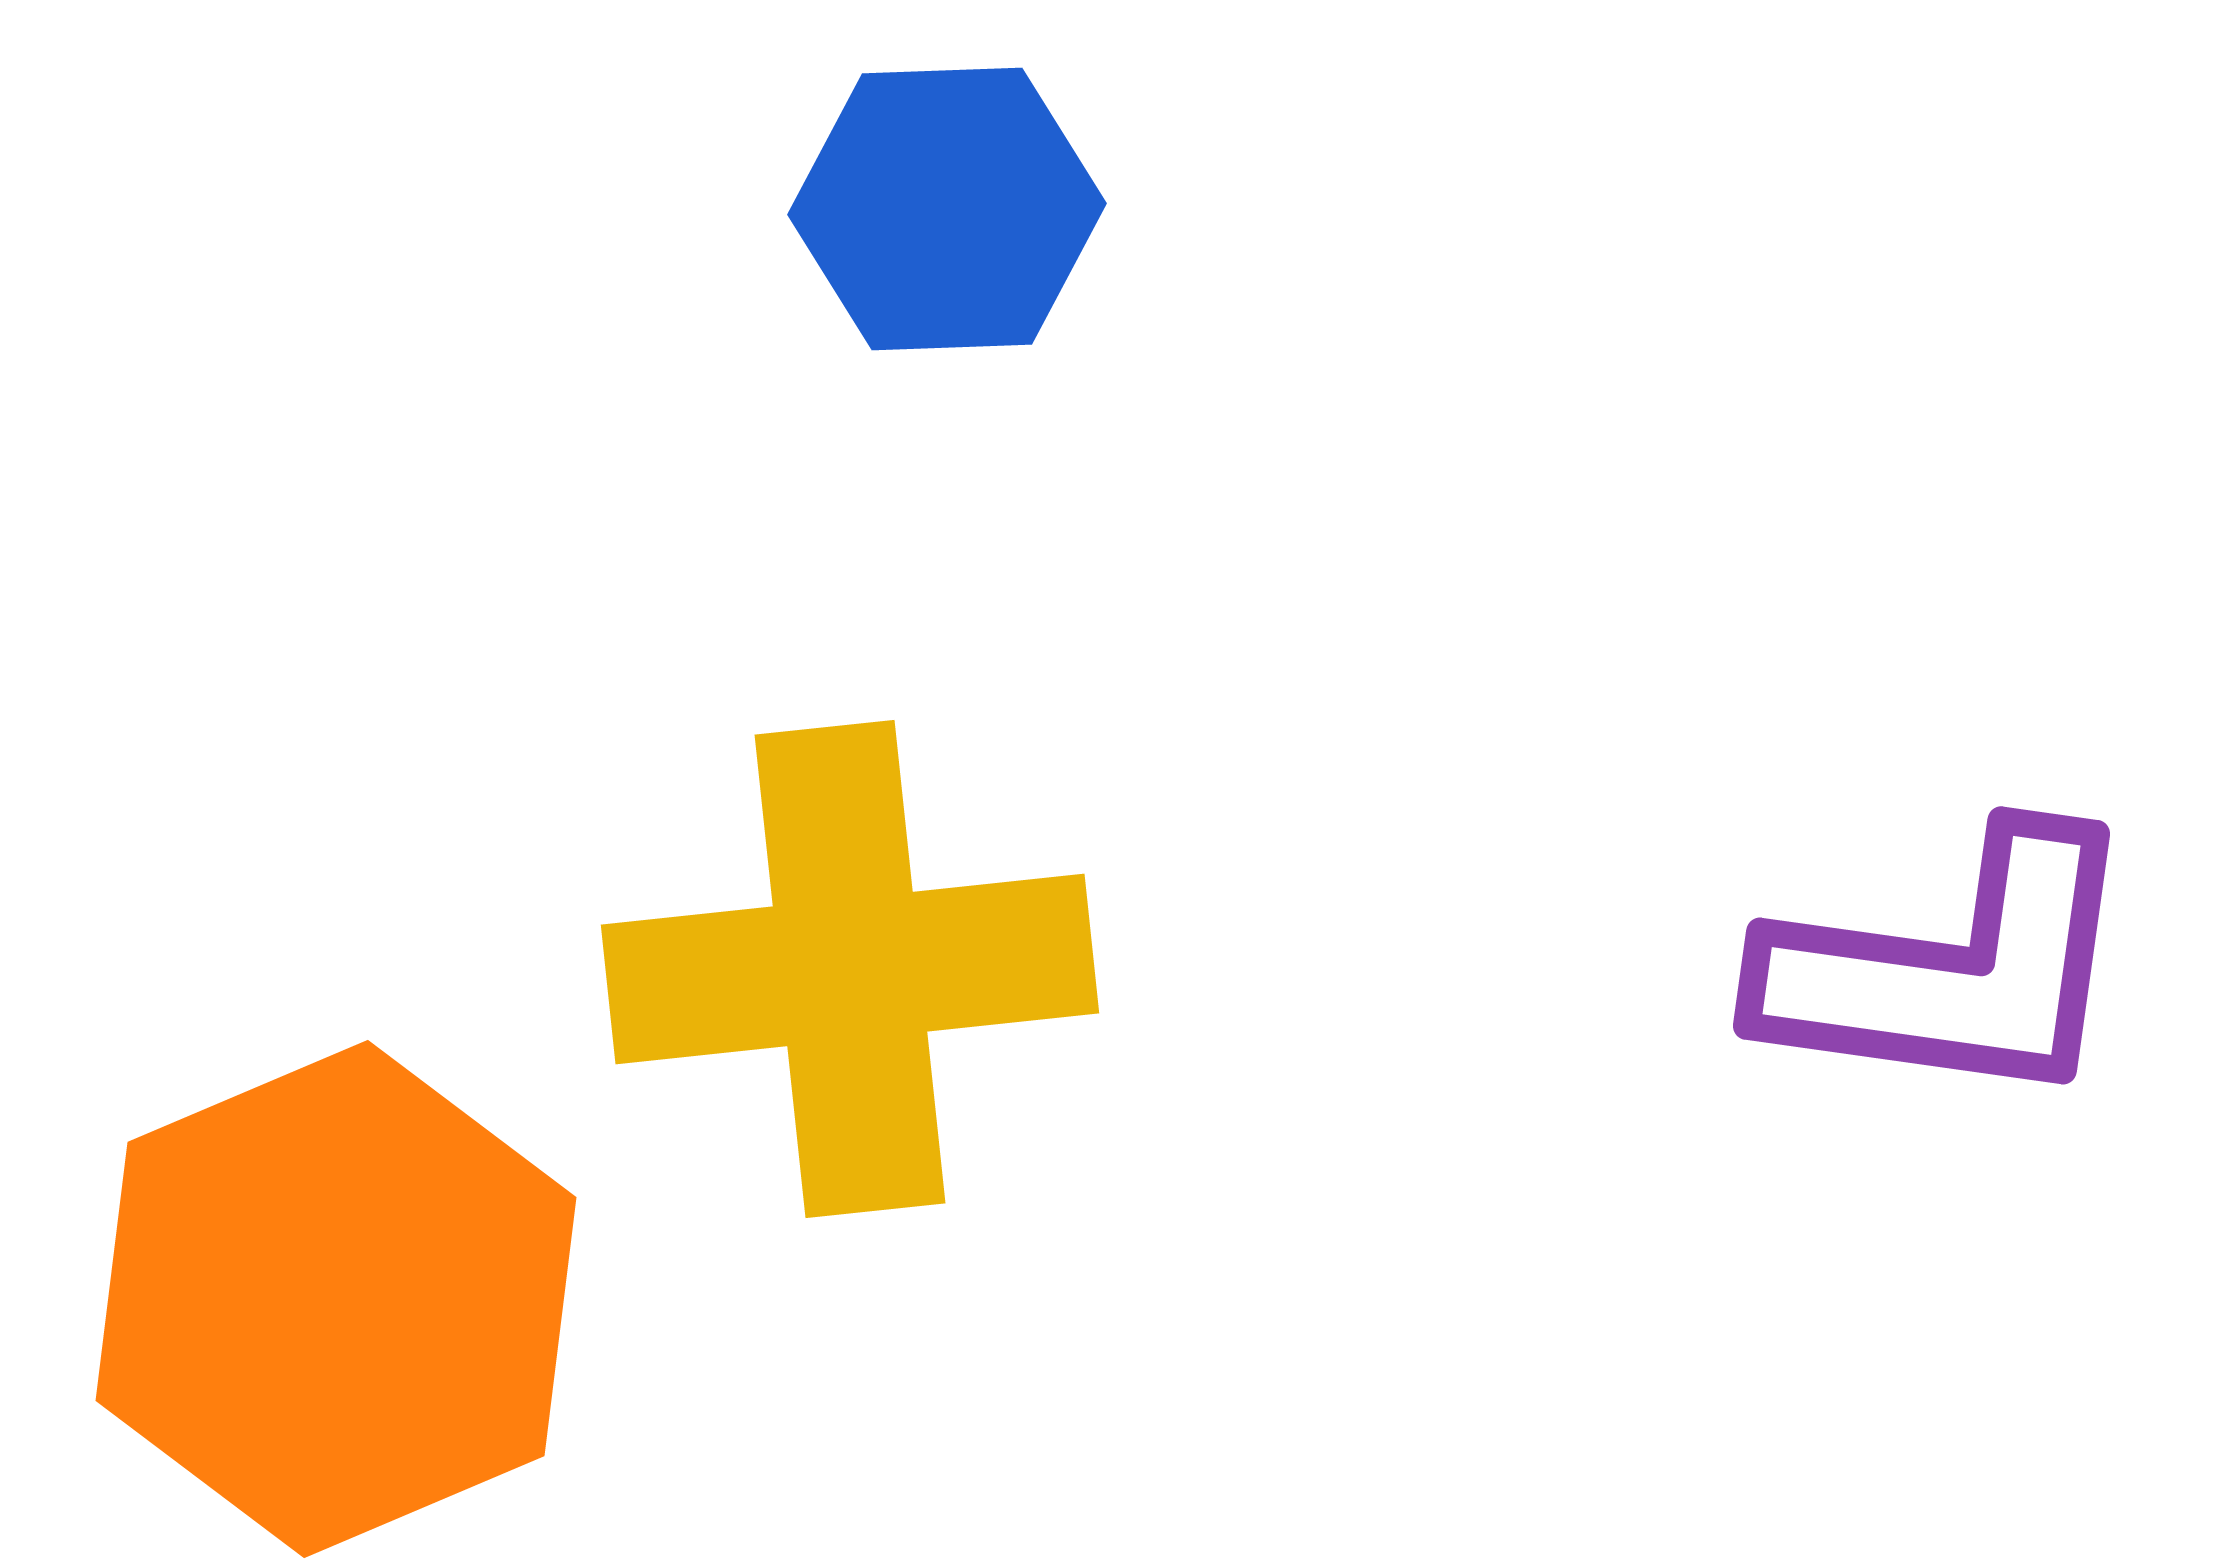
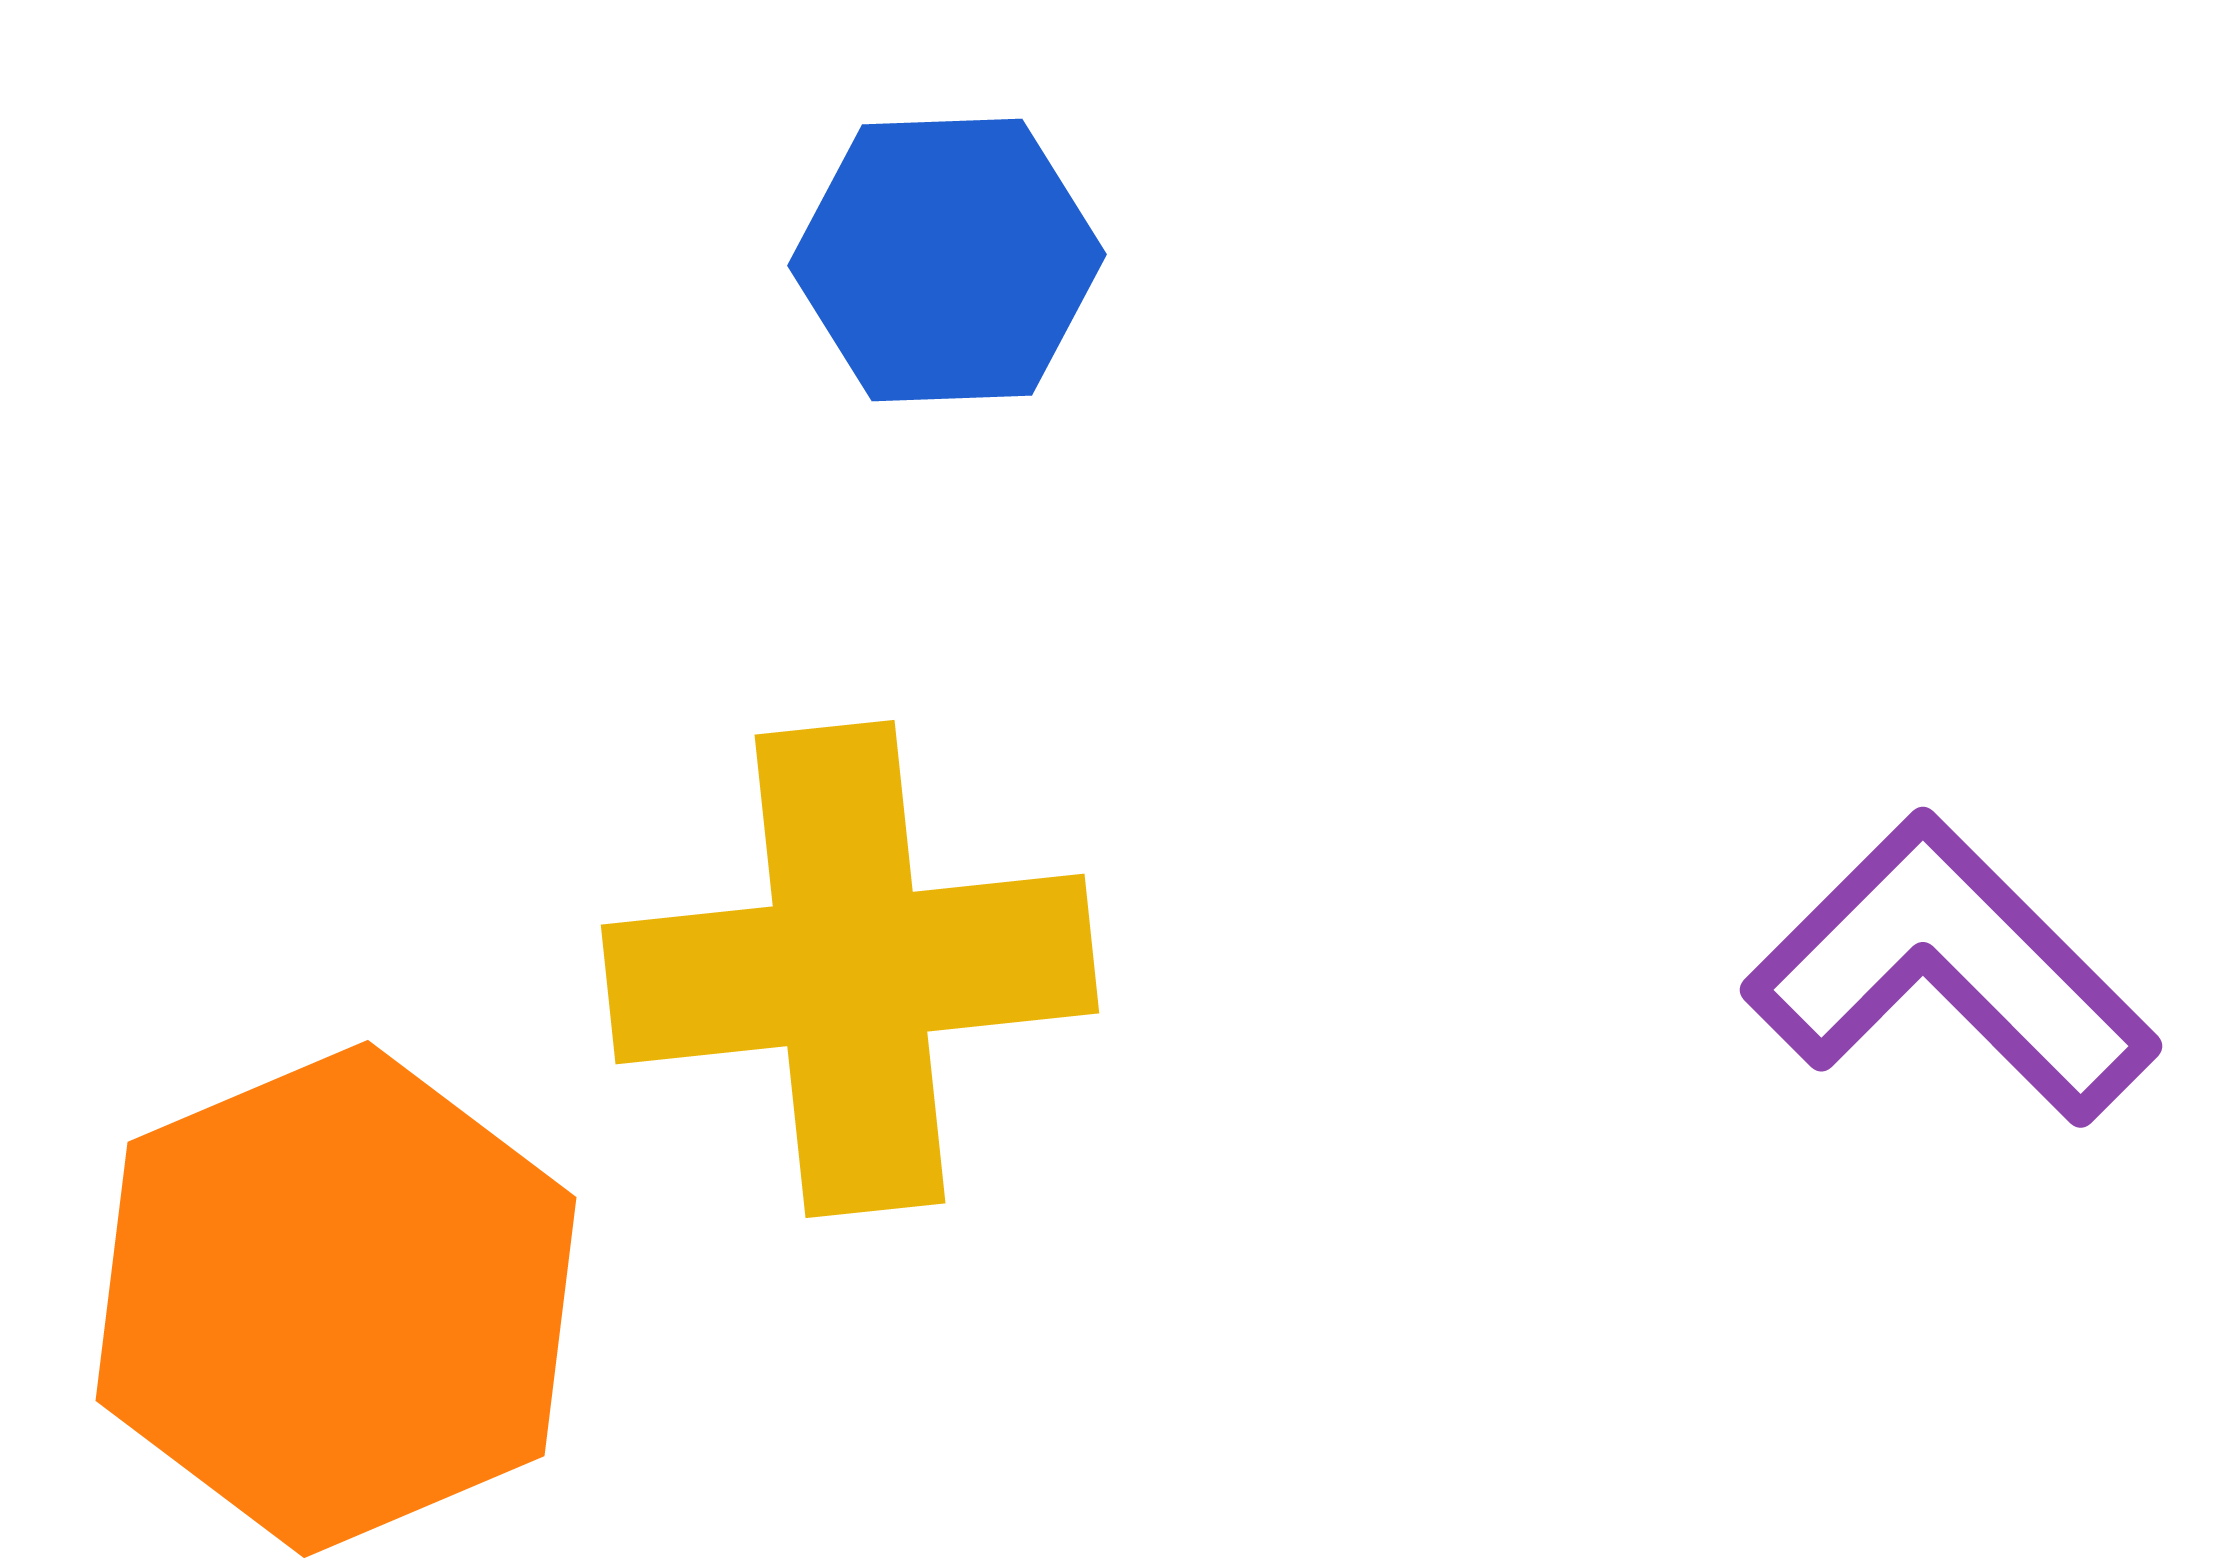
blue hexagon: moved 51 px down
purple L-shape: rotated 143 degrees counterclockwise
